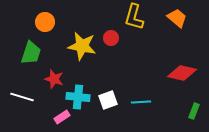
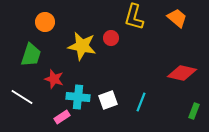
green trapezoid: moved 2 px down
white line: rotated 15 degrees clockwise
cyan line: rotated 66 degrees counterclockwise
